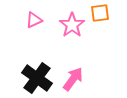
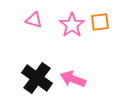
orange square: moved 9 px down
pink triangle: rotated 42 degrees clockwise
pink arrow: rotated 105 degrees counterclockwise
